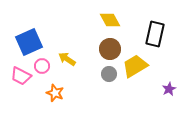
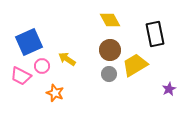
black rectangle: rotated 25 degrees counterclockwise
brown circle: moved 1 px down
yellow trapezoid: moved 1 px up
